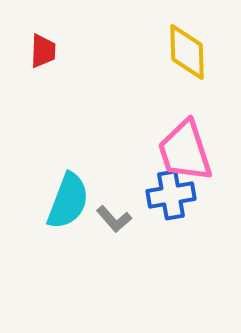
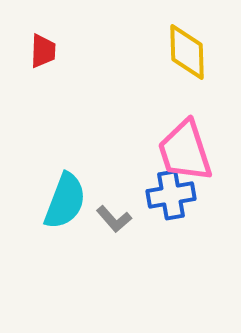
cyan semicircle: moved 3 px left
